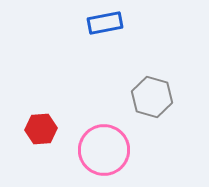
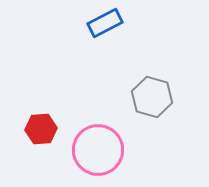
blue rectangle: rotated 16 degrees counterclockwise
pink circle: moved 6 px left
